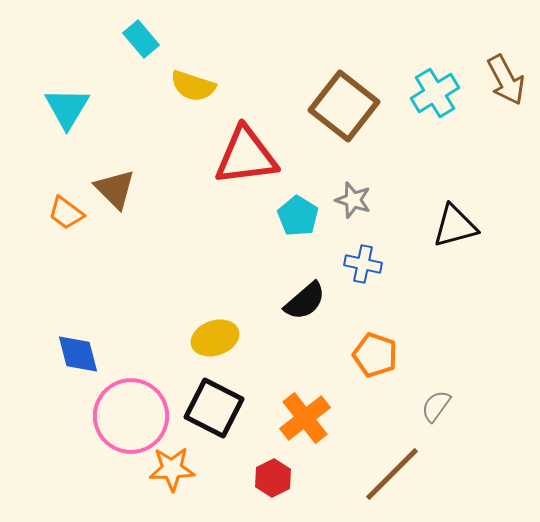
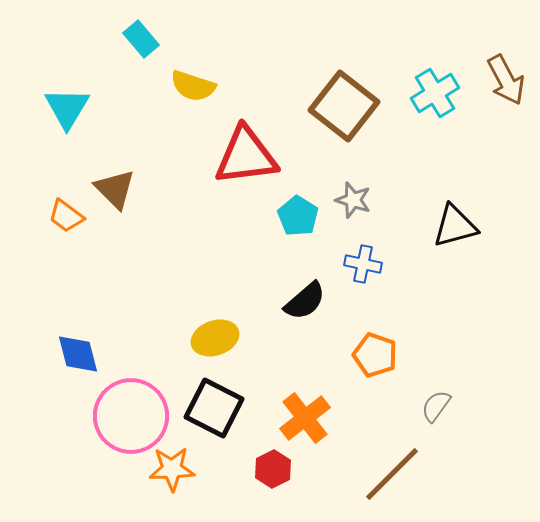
orange trapezoid: moved 3 px down
red hexagon: moved 9 px up
